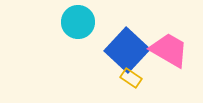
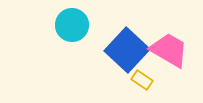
cyan circle: moved 6 px left, 3 px down
yellow rectangle: moved 11 px right, 2 px down
